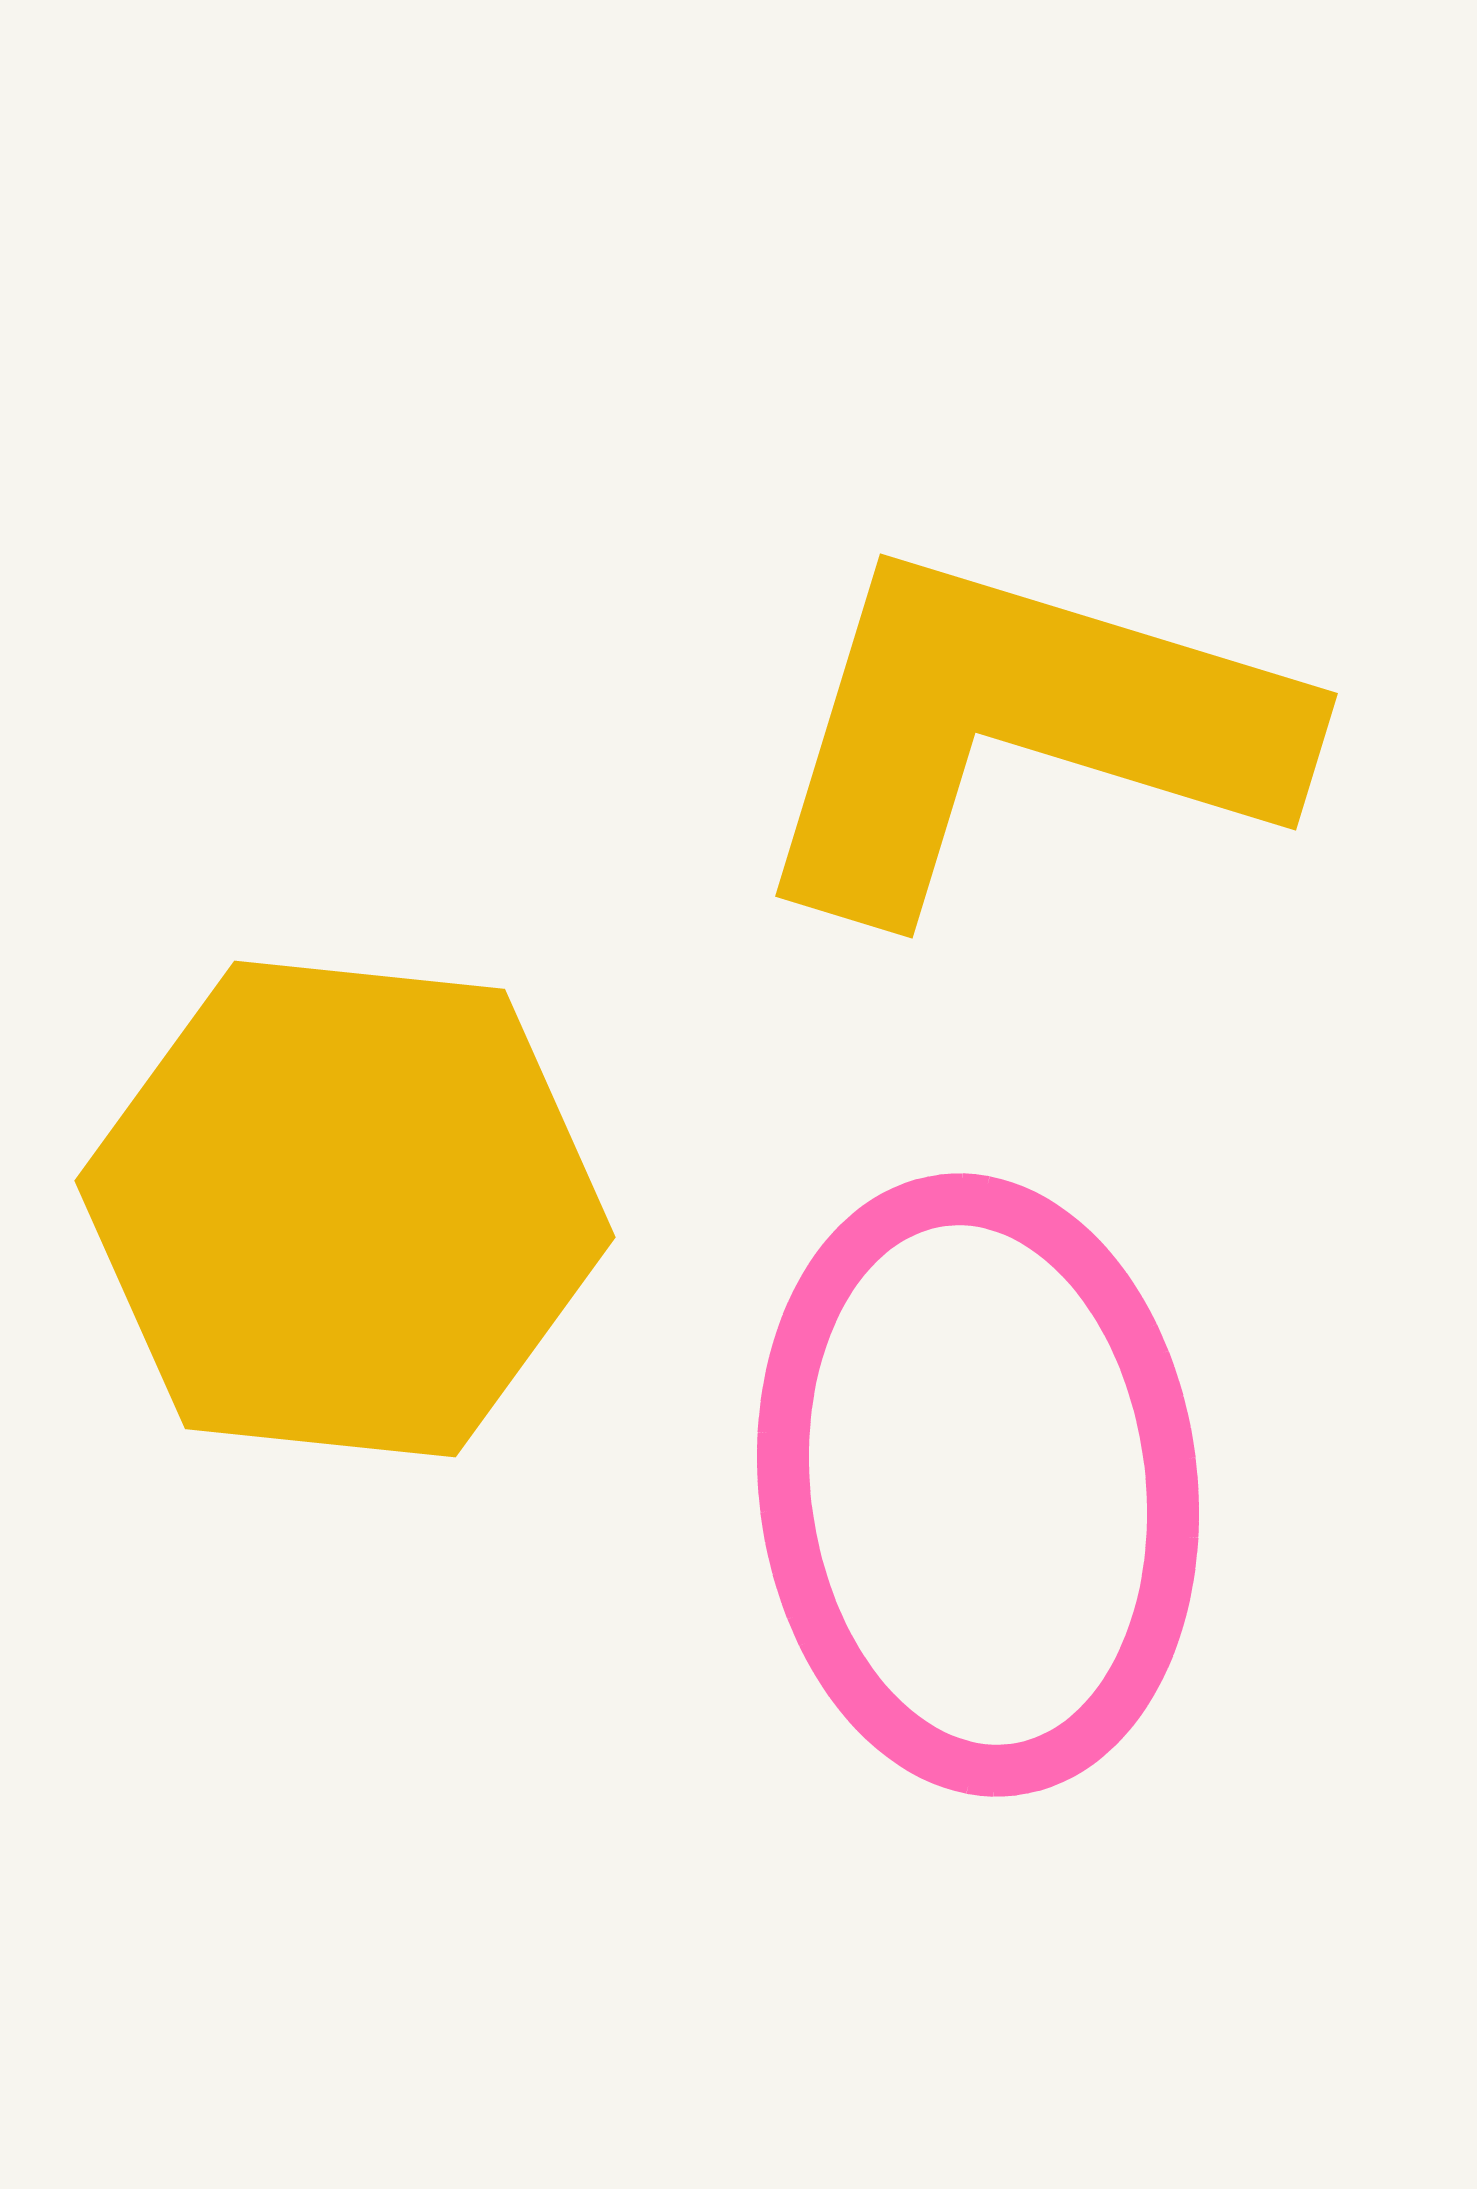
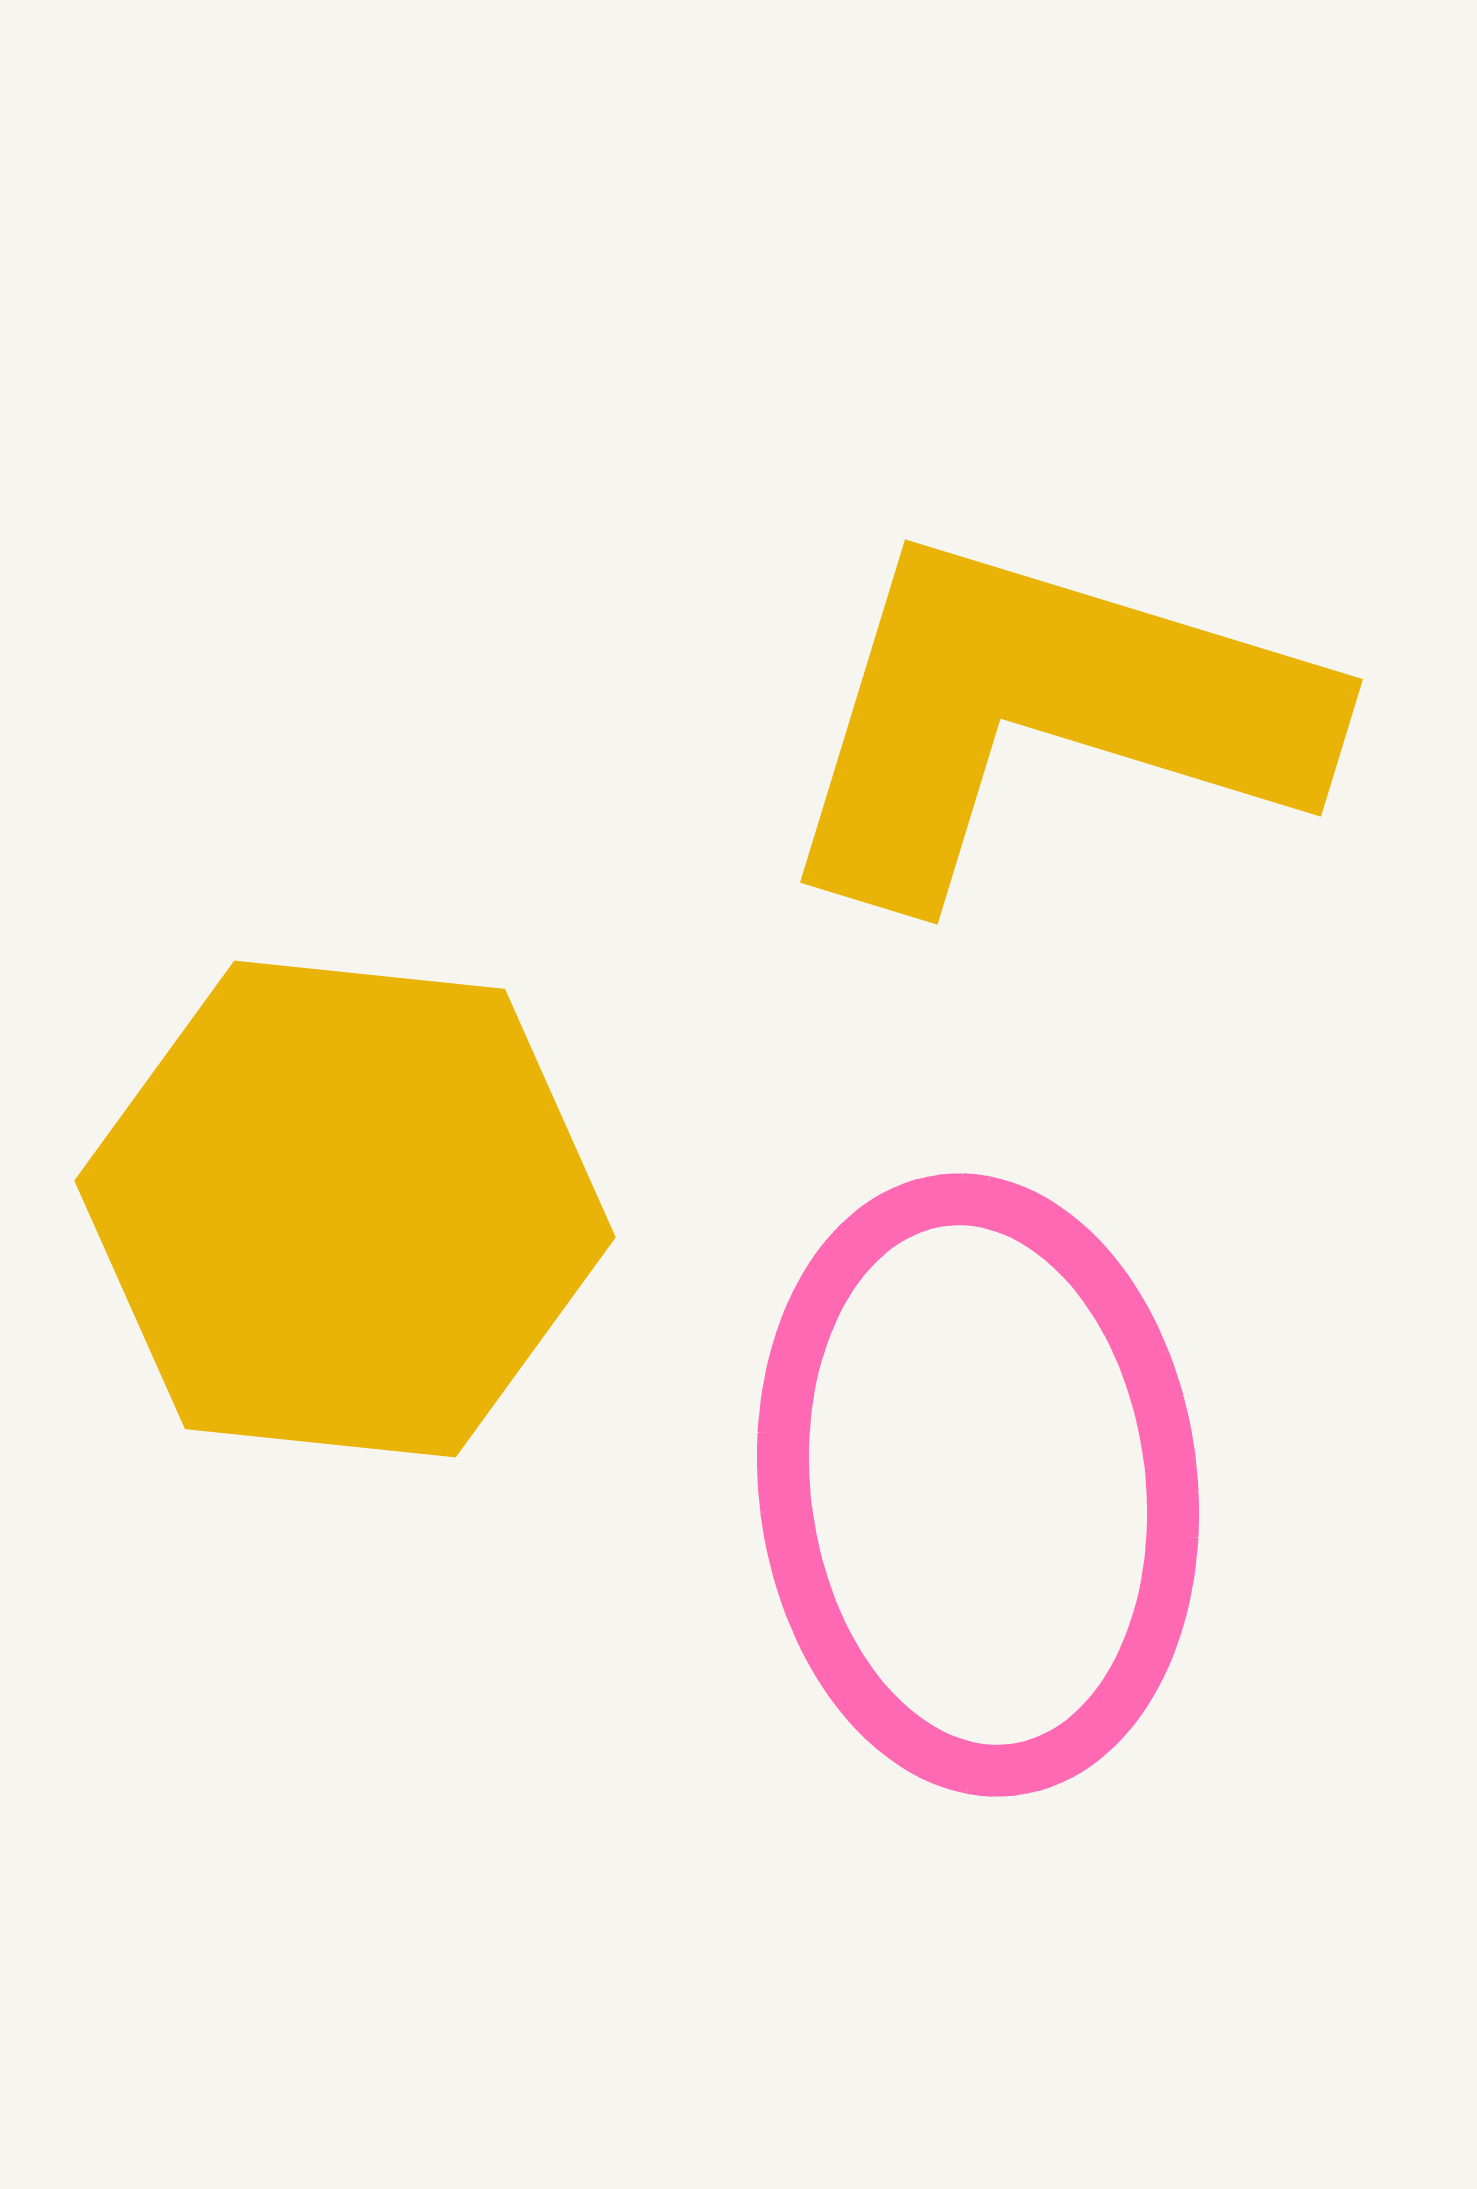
yellow L-shape: moved 25 px right, 14 px up
